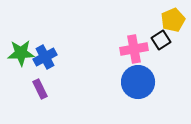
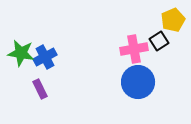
black square: moved 2 px left, 1 px down
green star: rotated 12 degrees clockwise
